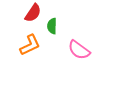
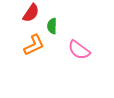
red semicircle: moved 2 px left
orange L-shape: moved 4 px right
